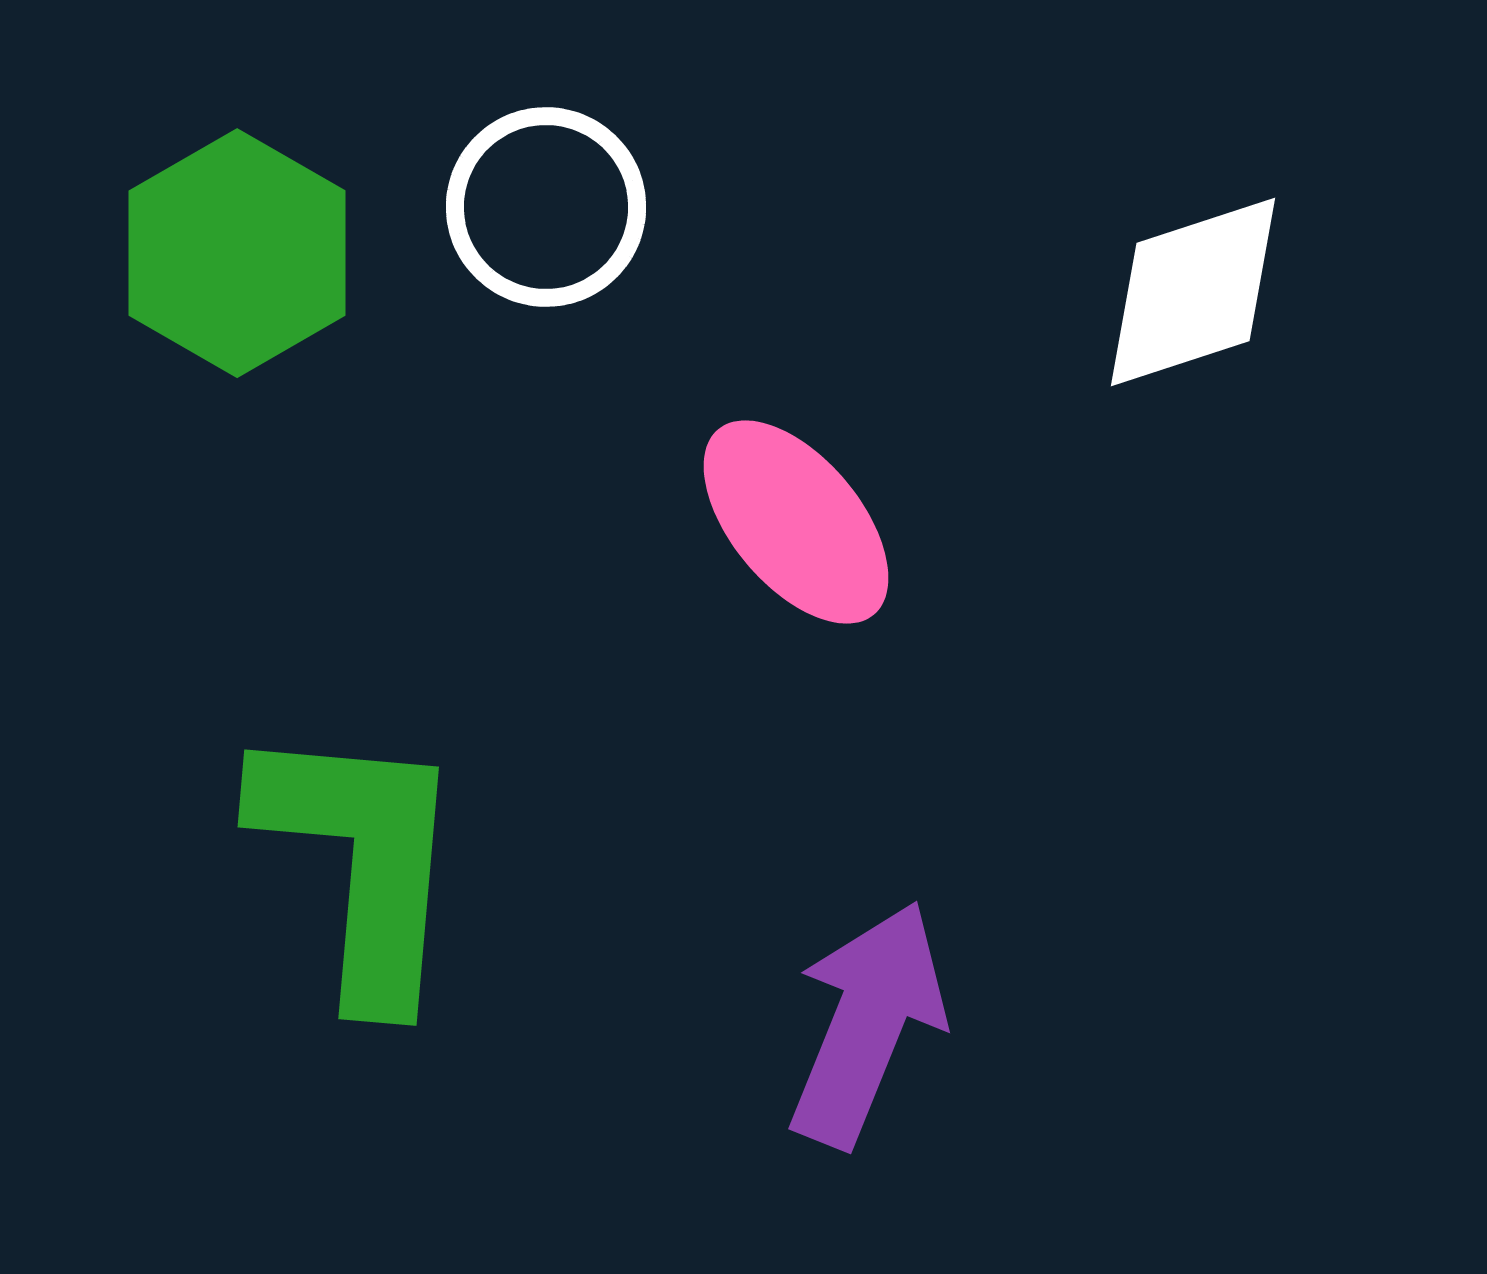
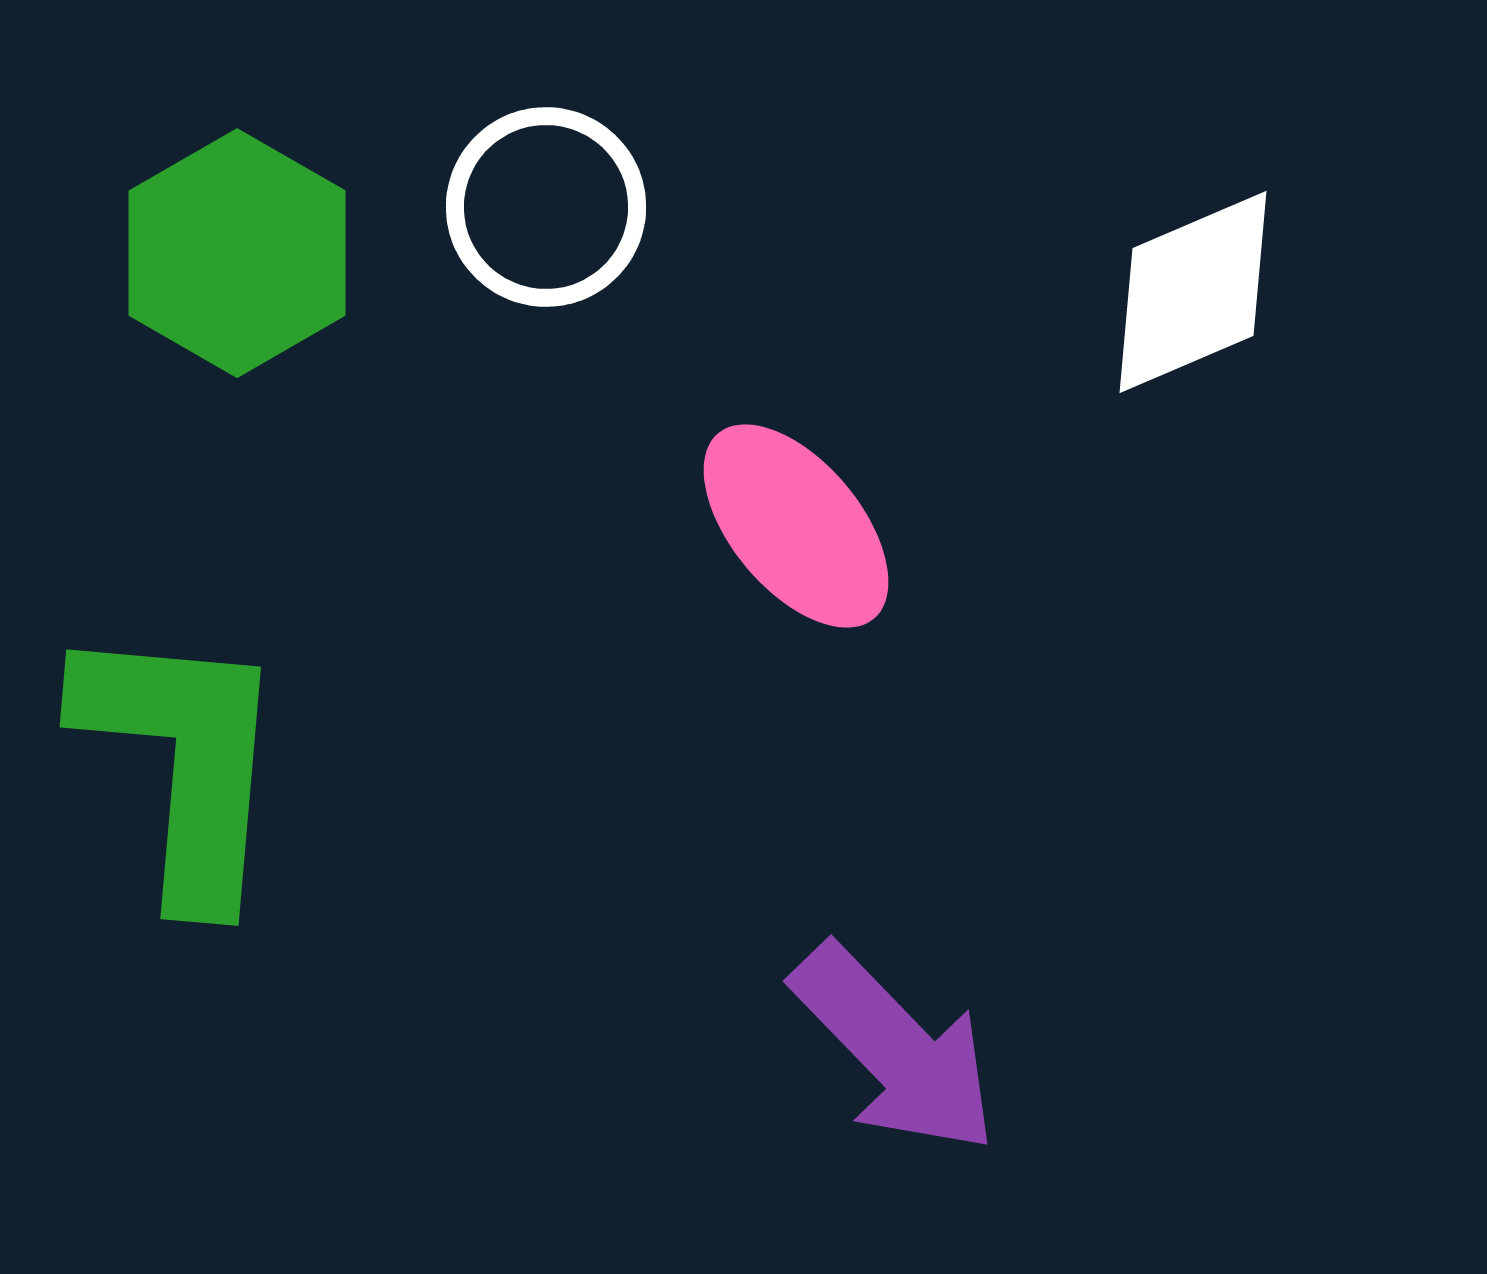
white diamond: rotated 5 degrees counterclockwise
pink ellipse: moved 4 px down
green L-shape: moved 178 px left, 100 px up
purple arrow: moved 28 px right, 25 px down; rotated 114 degrees clockwise
